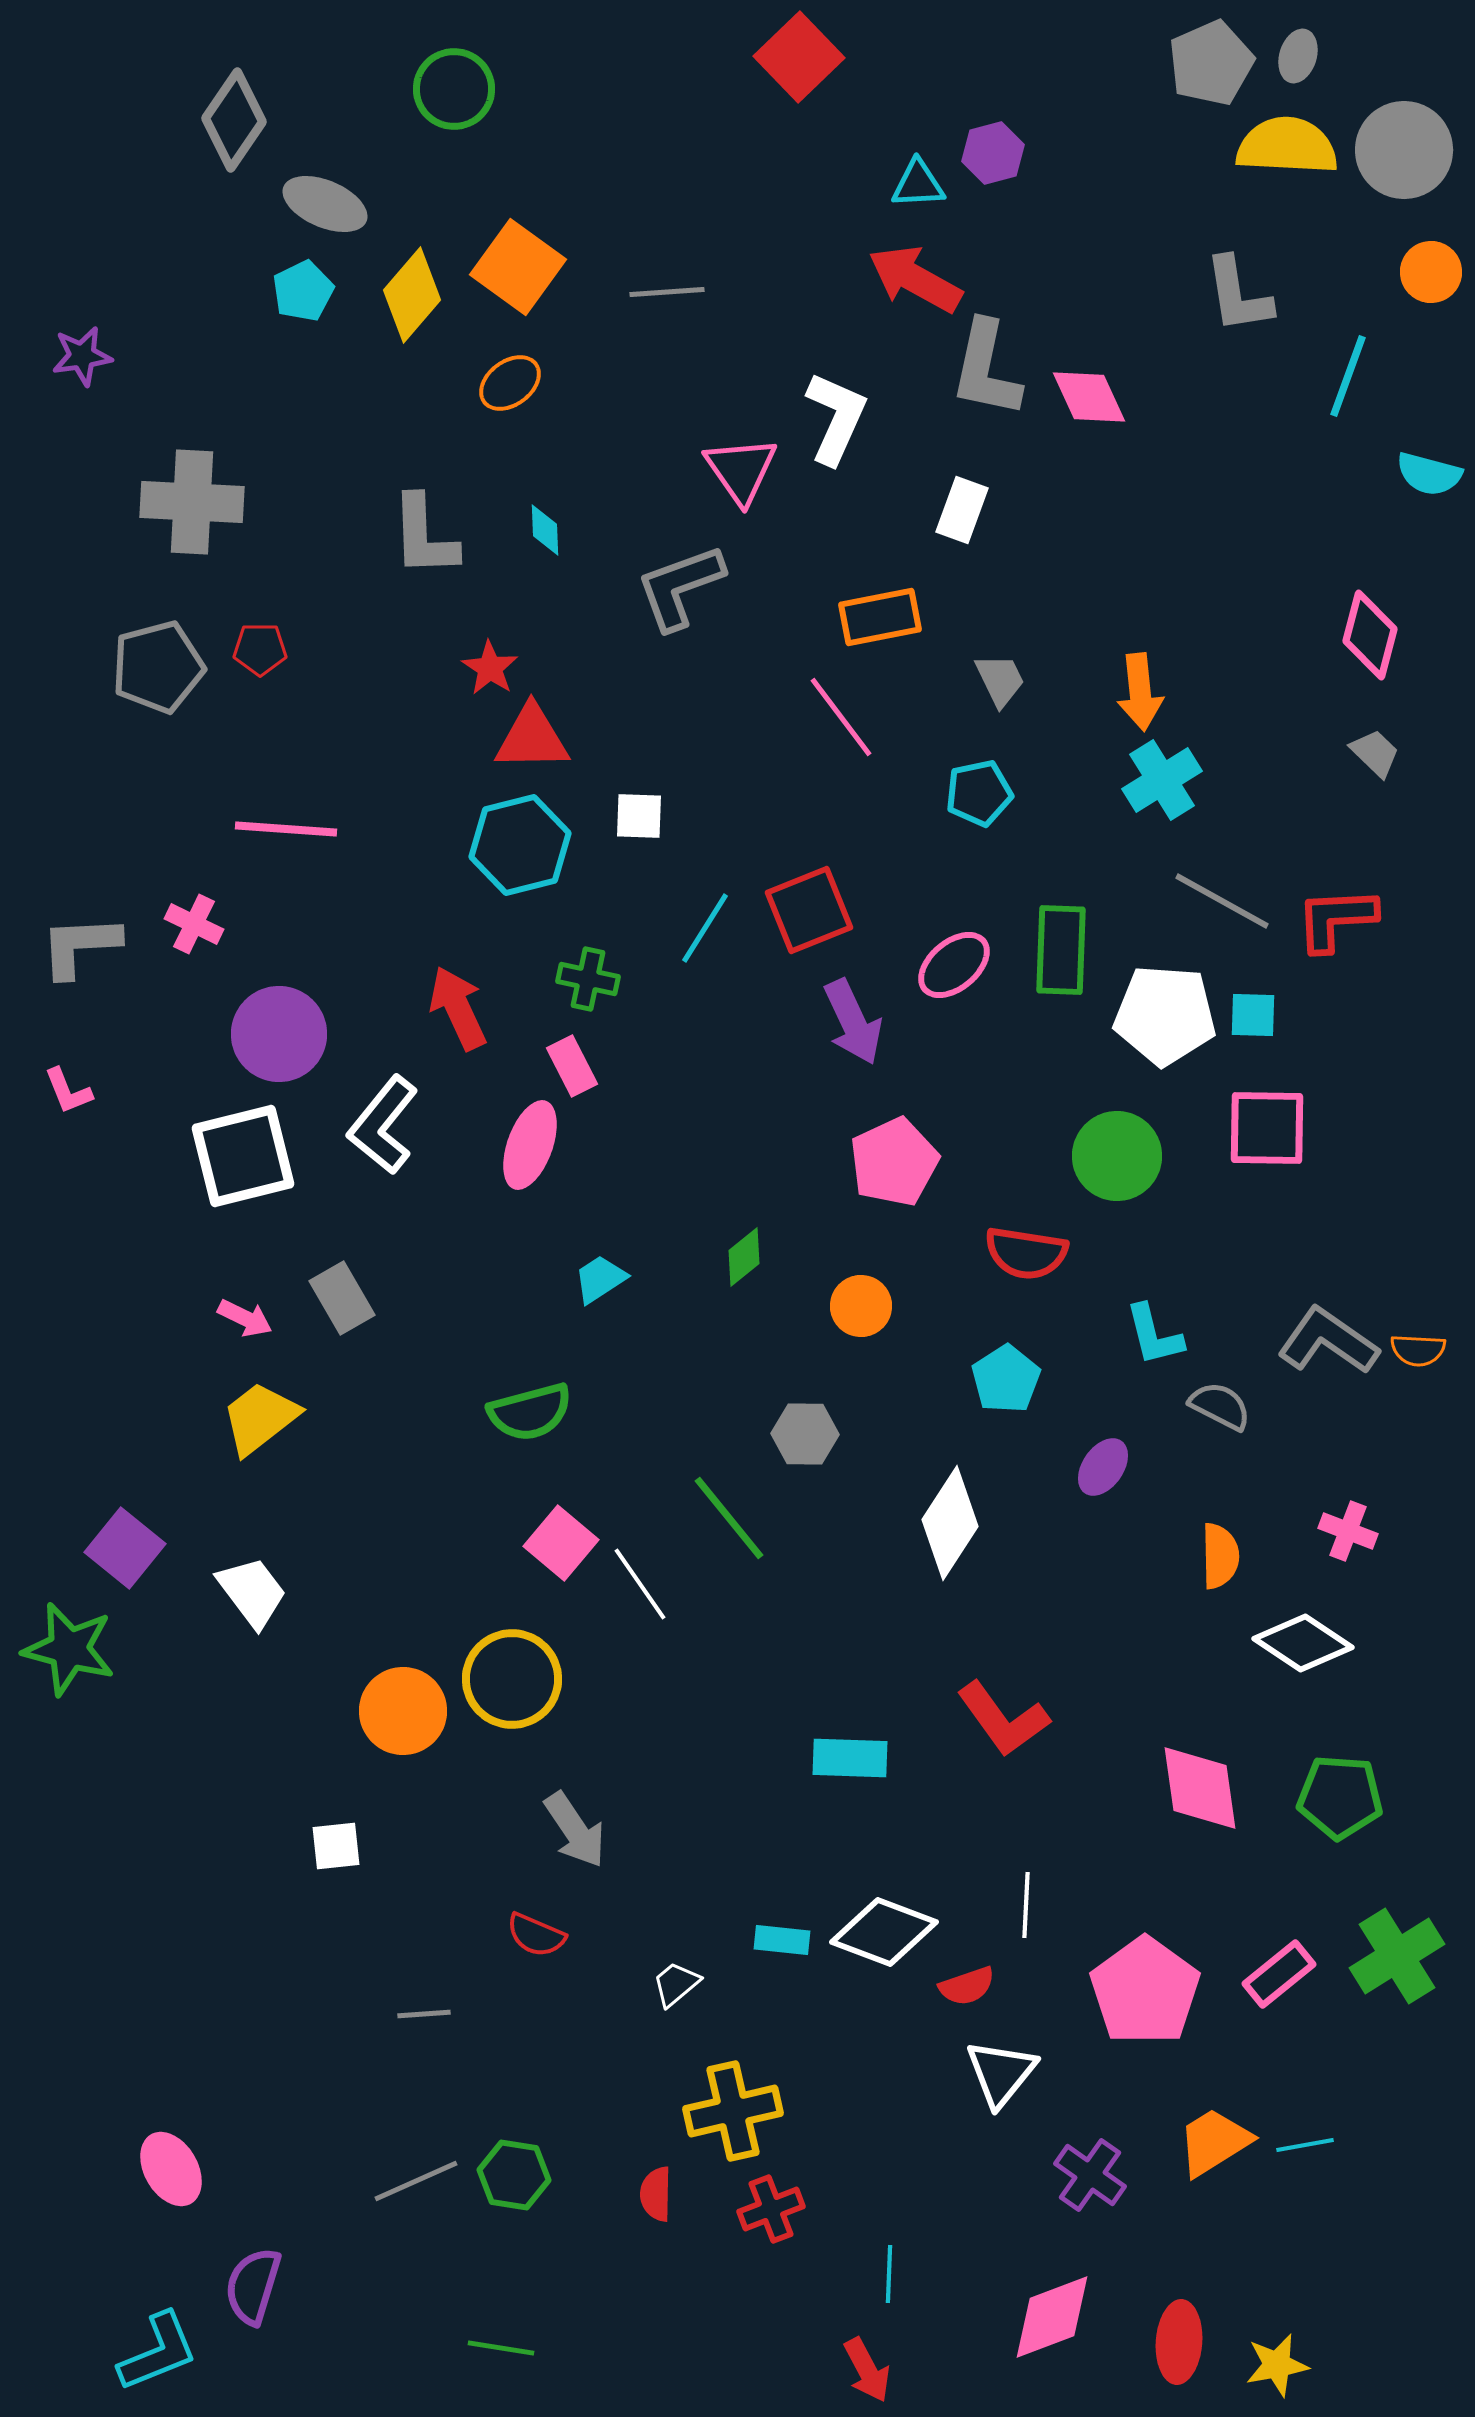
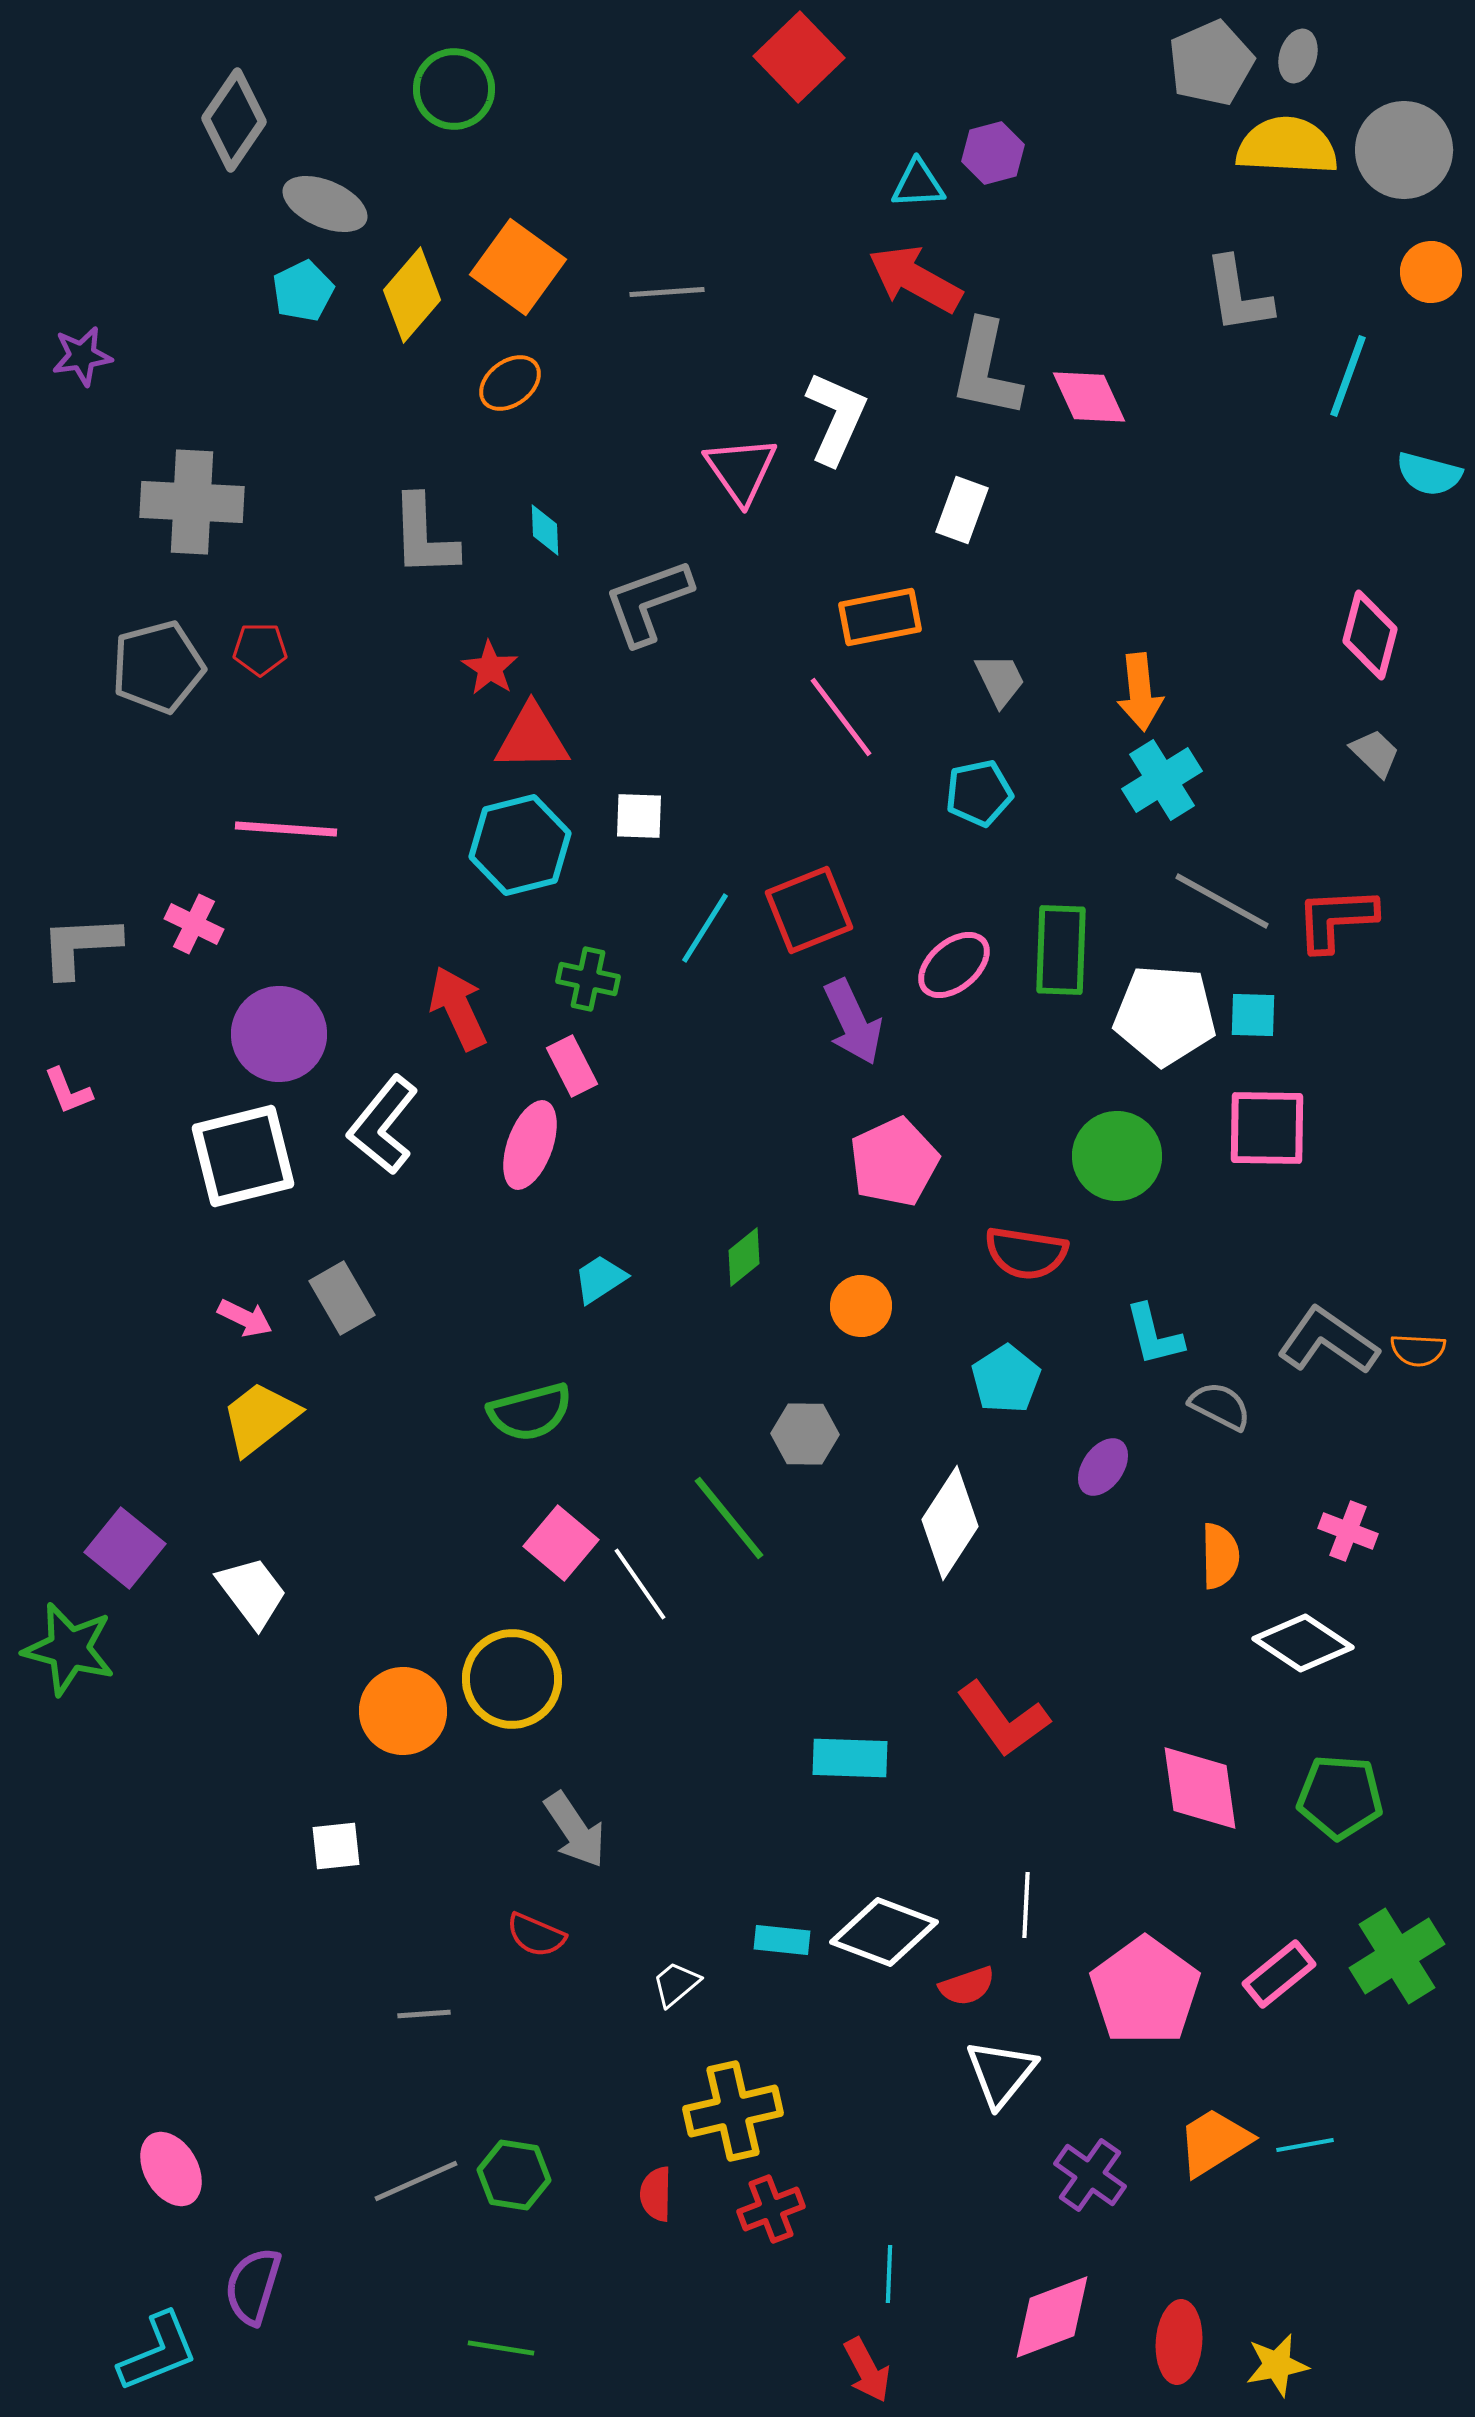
gray L-shape at (680, 587): moved 32 px left, 15 px down
